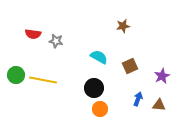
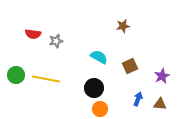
gray star: rotated 24 degrees counterclockwise
yellow line: moved 3 px right, 1 px up
brown triangle: moved 1 px right, 1 px up
